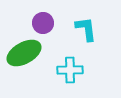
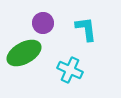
cyan cross: rotated 25 degrees clockwise
